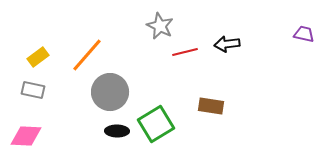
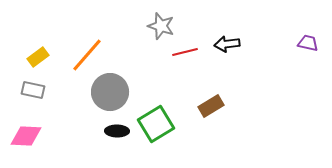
gray star: moved 1 px right; rotated 8 degrees counterclockwise
purple trapezoid: moved 4 px right, 9 px down
brown rectangle: rotated 40 degrees counterclockwise
